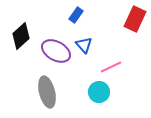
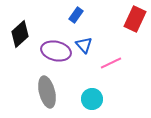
black diamond: moved 1 px left, 2 px up
purple ellipse: rotated 16 degrees counterclockwise
pink line: moved 4 px up
cyan circle: moved 7 px left, 7 px down
